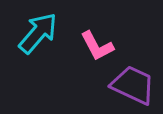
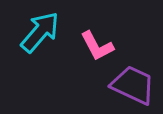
cyan arrow: moved 2 px right, 1 px up
